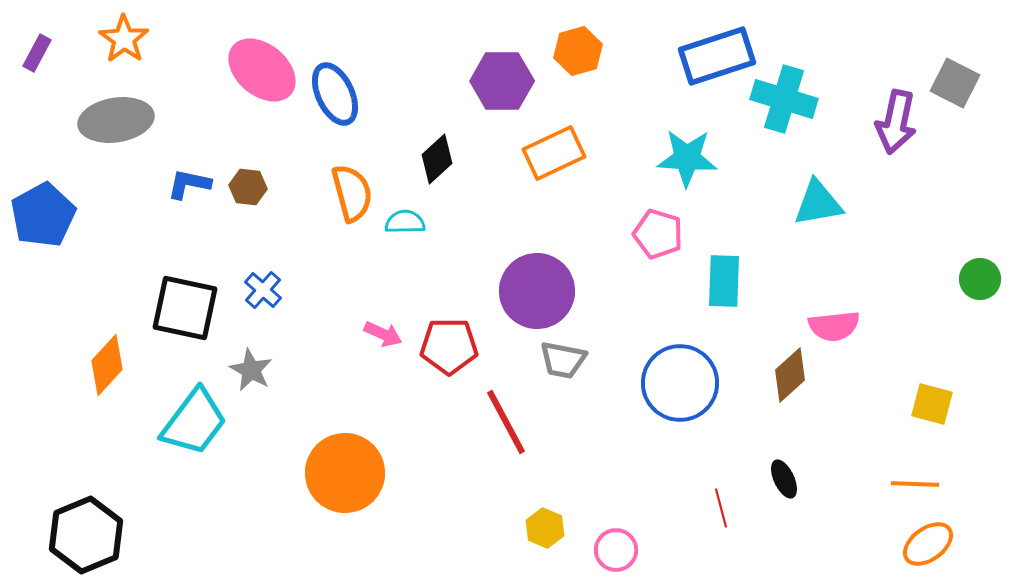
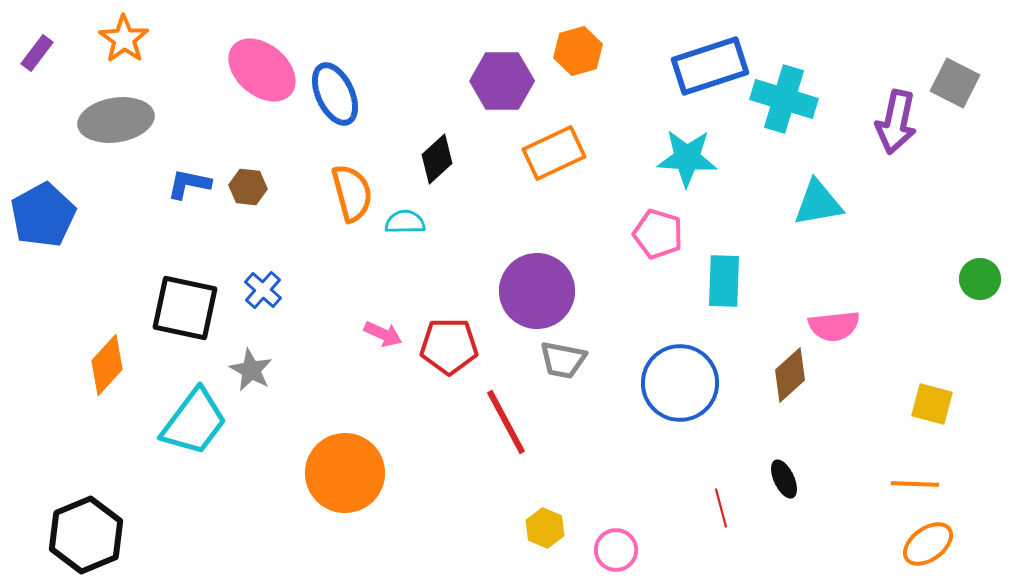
purple rectangle at (37, 53): rotated 9 degrees clockwise
blue rectangle at (717, 56): moved 7 px left, 10 px down
